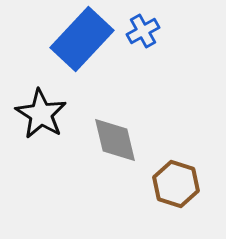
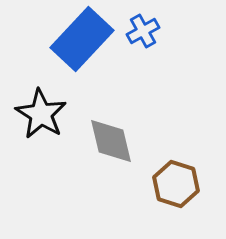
gray diamond: moved 4 px left, 1 px down
